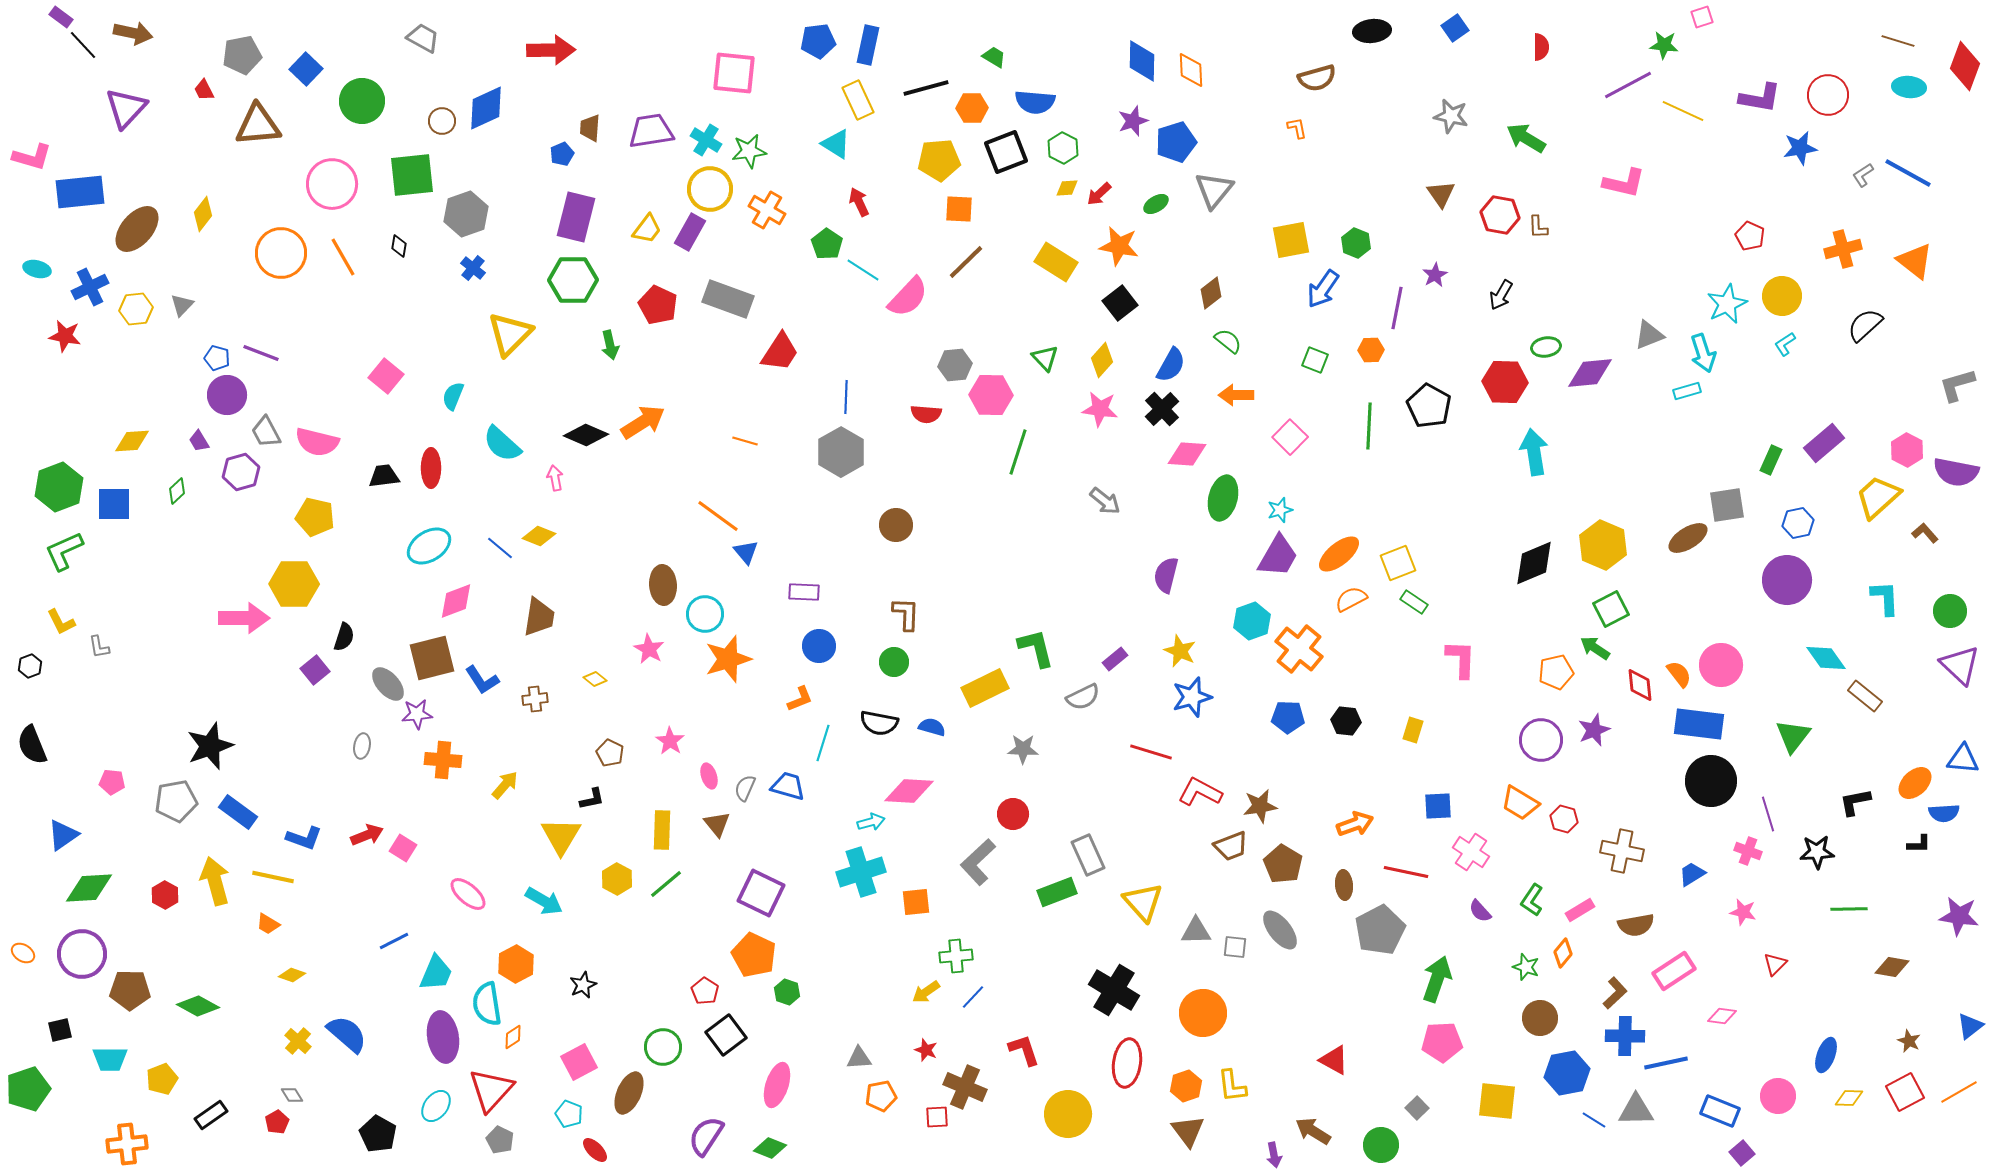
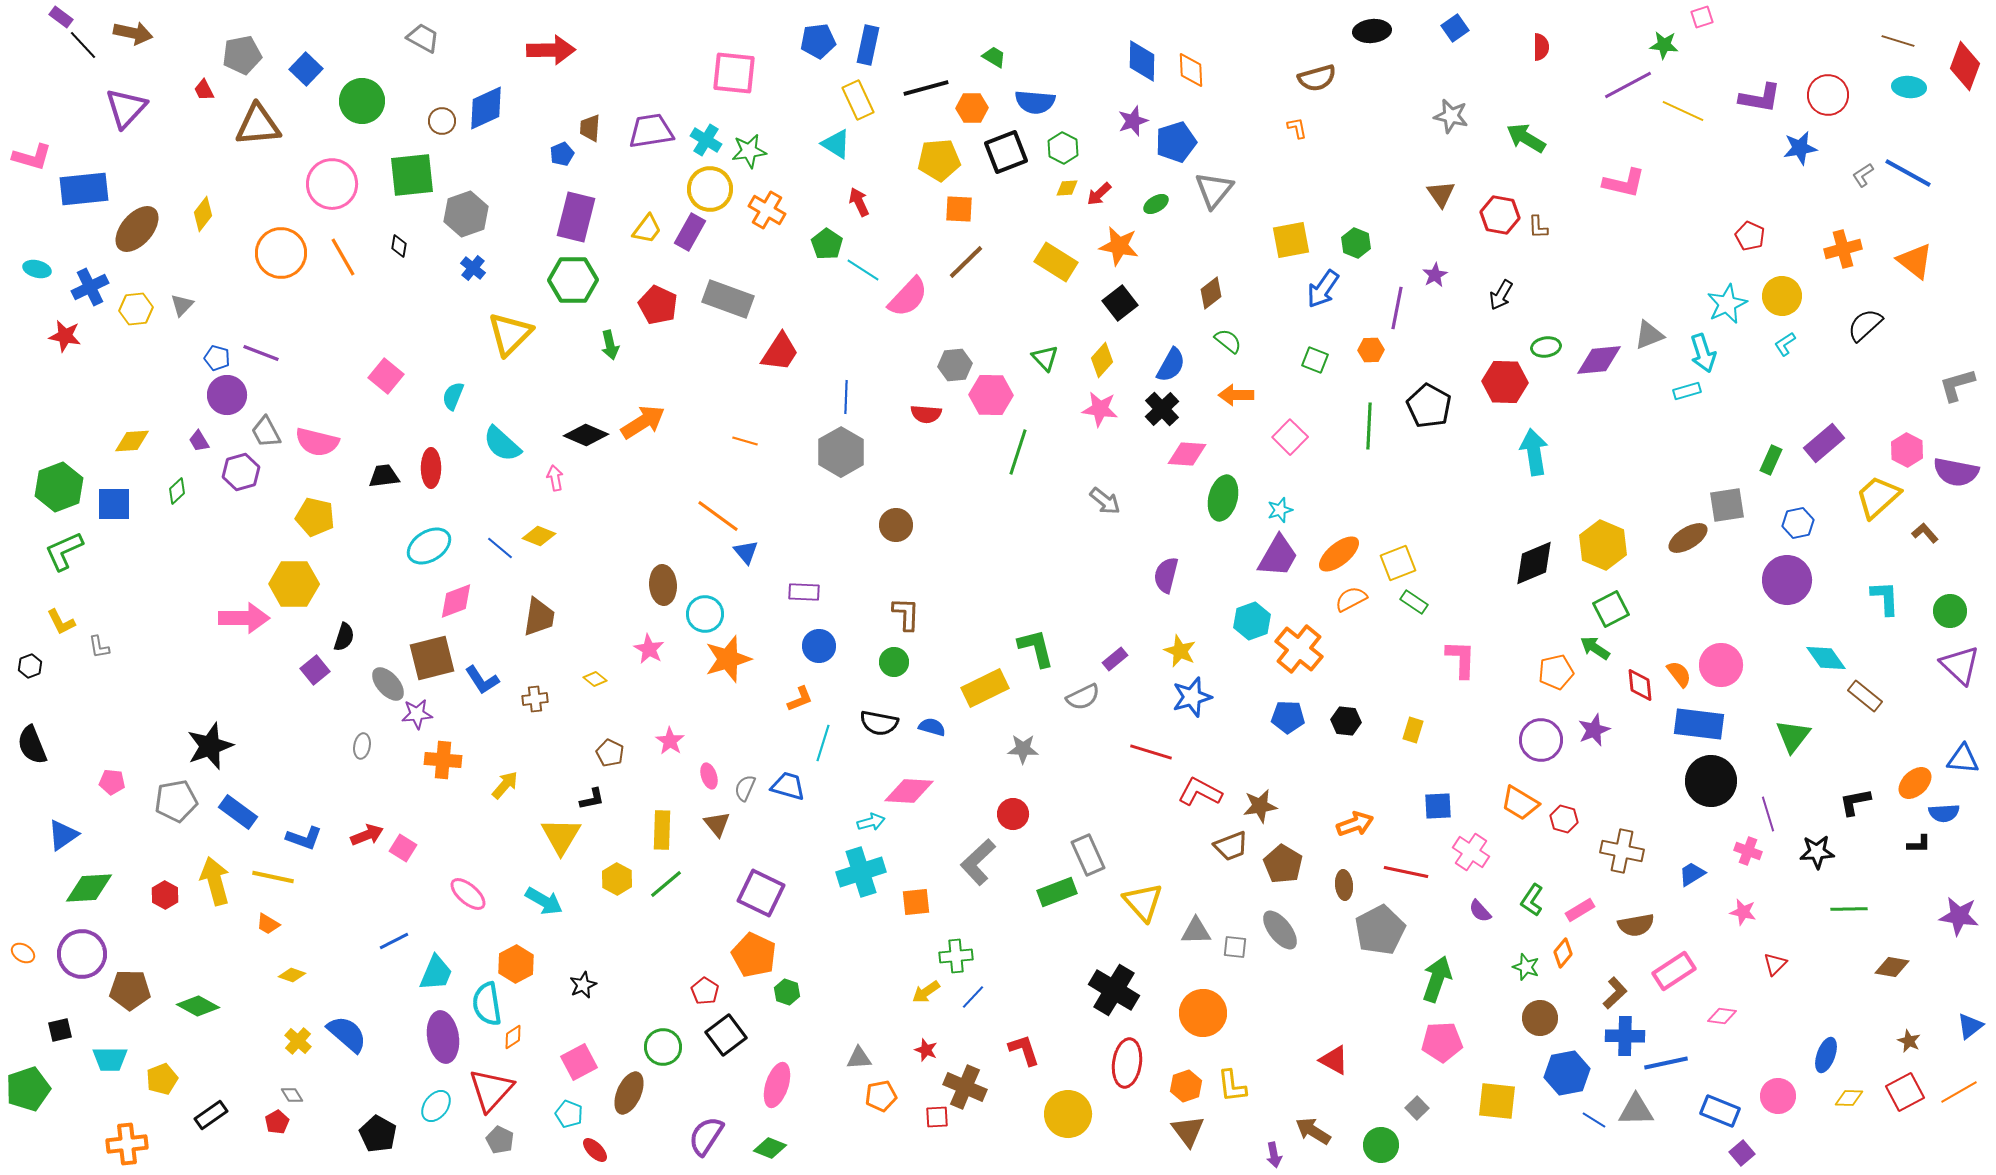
blue rectangle at (80, 192): moved 4 px right, 3 px up
purple diamond at (1590, 373): moved 9 px right, 13 px up
